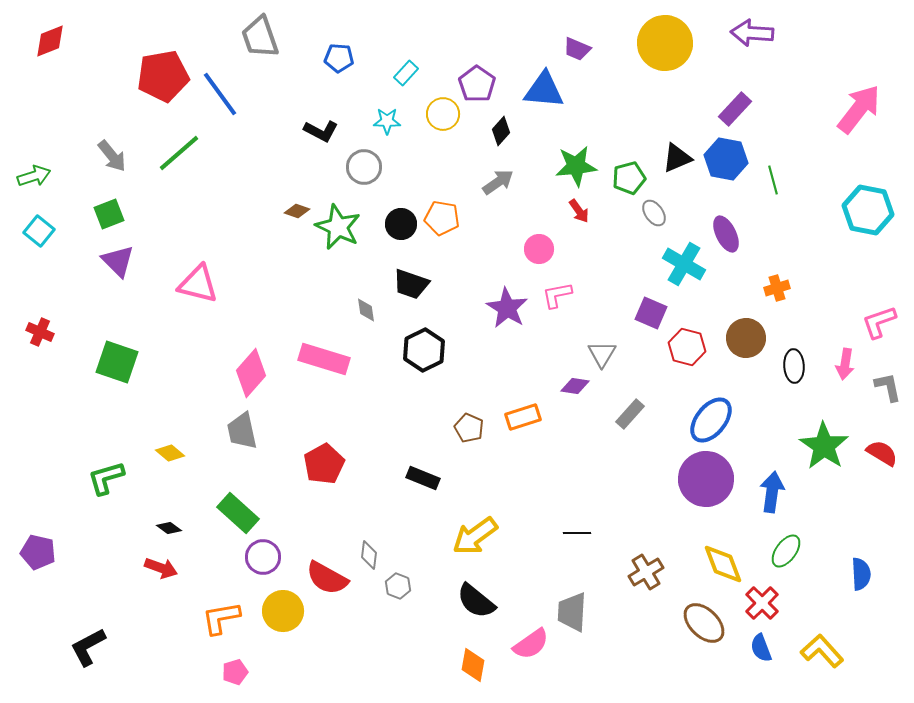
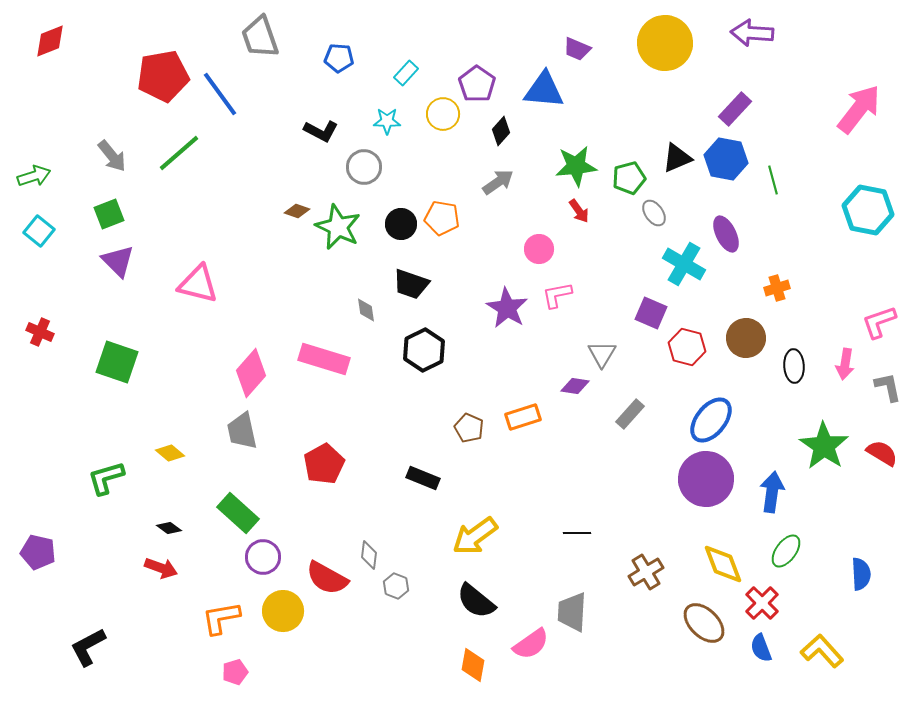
gray hexagon at (398, 586): moved 2 px left
